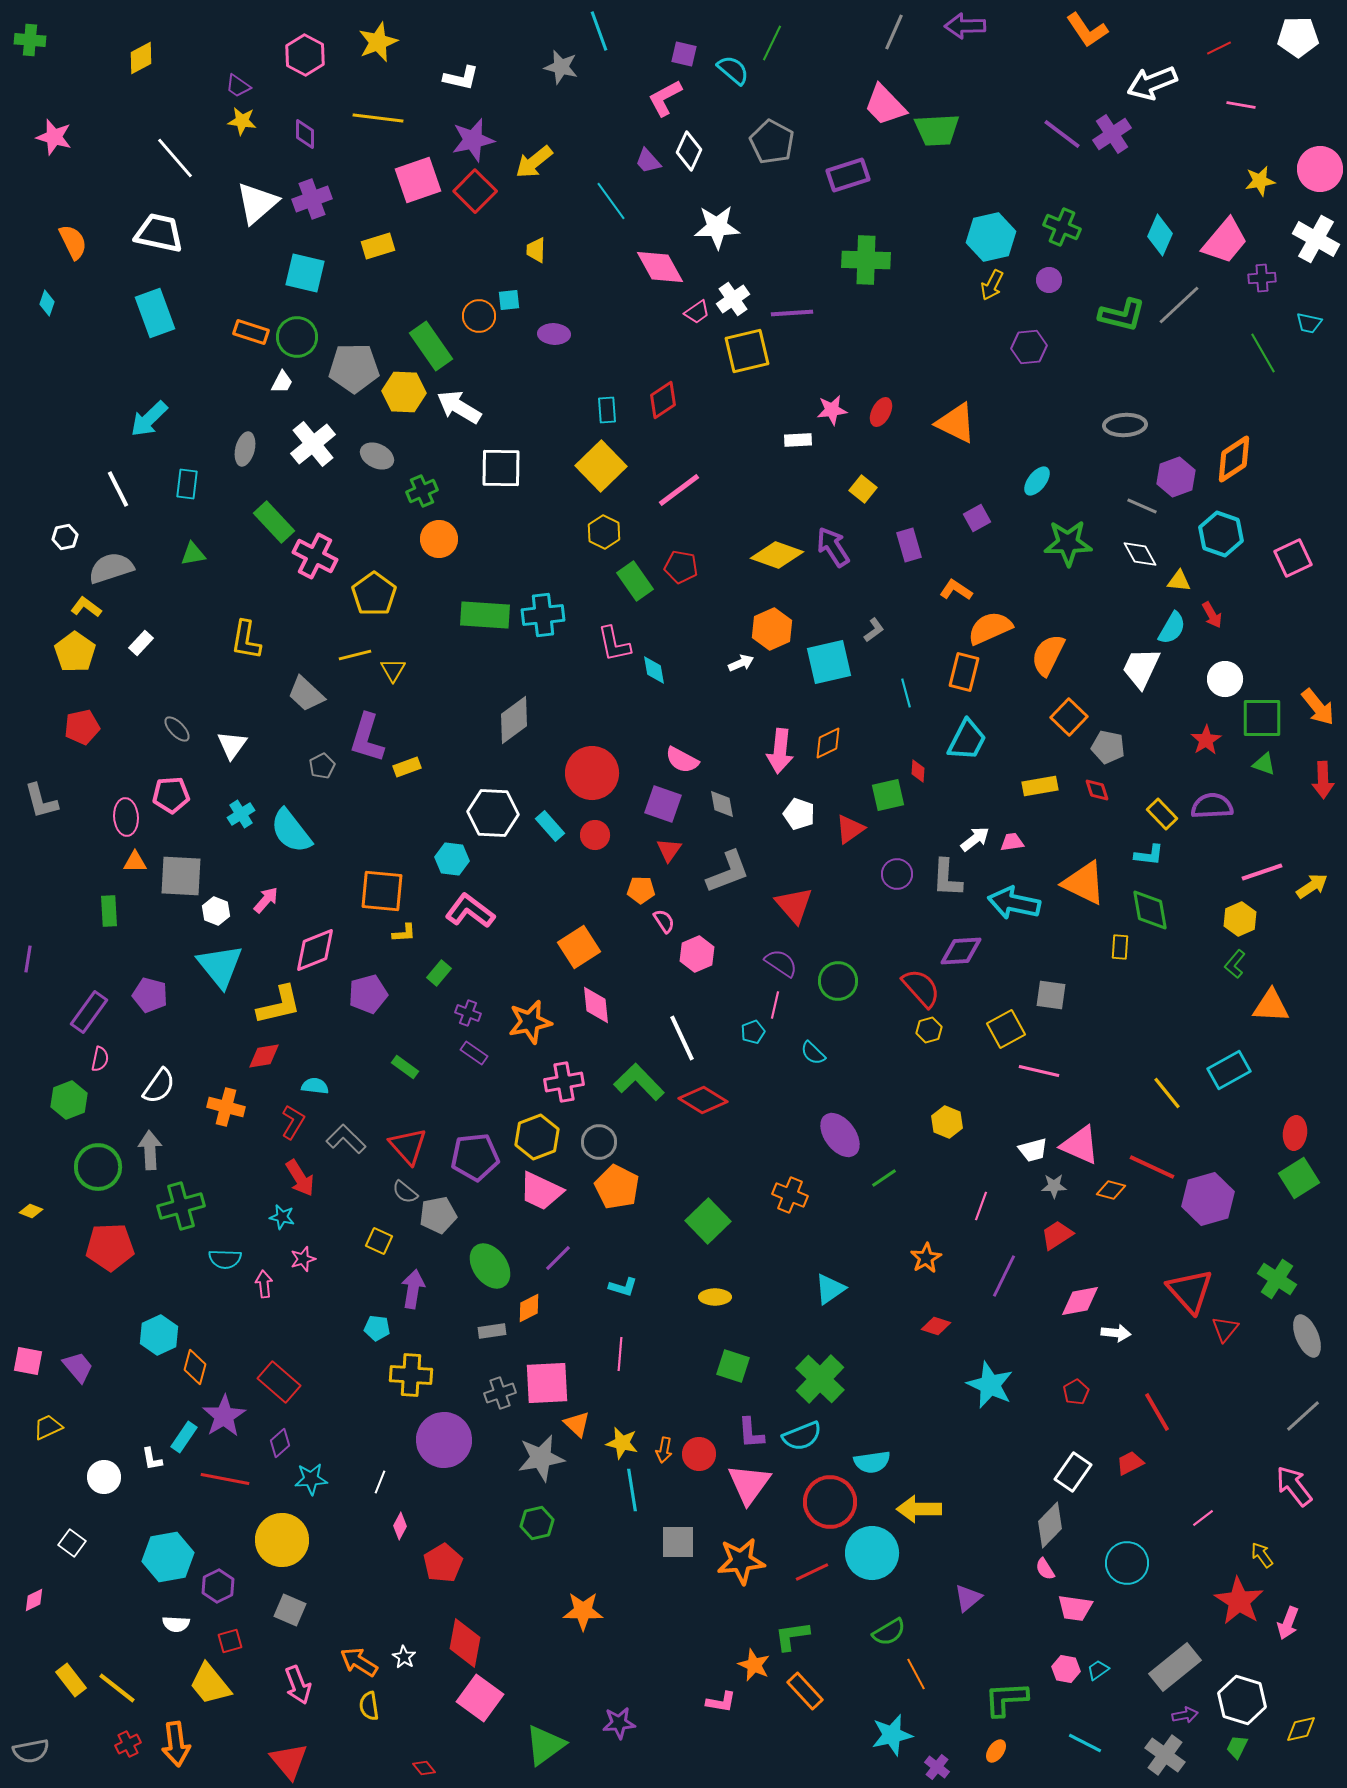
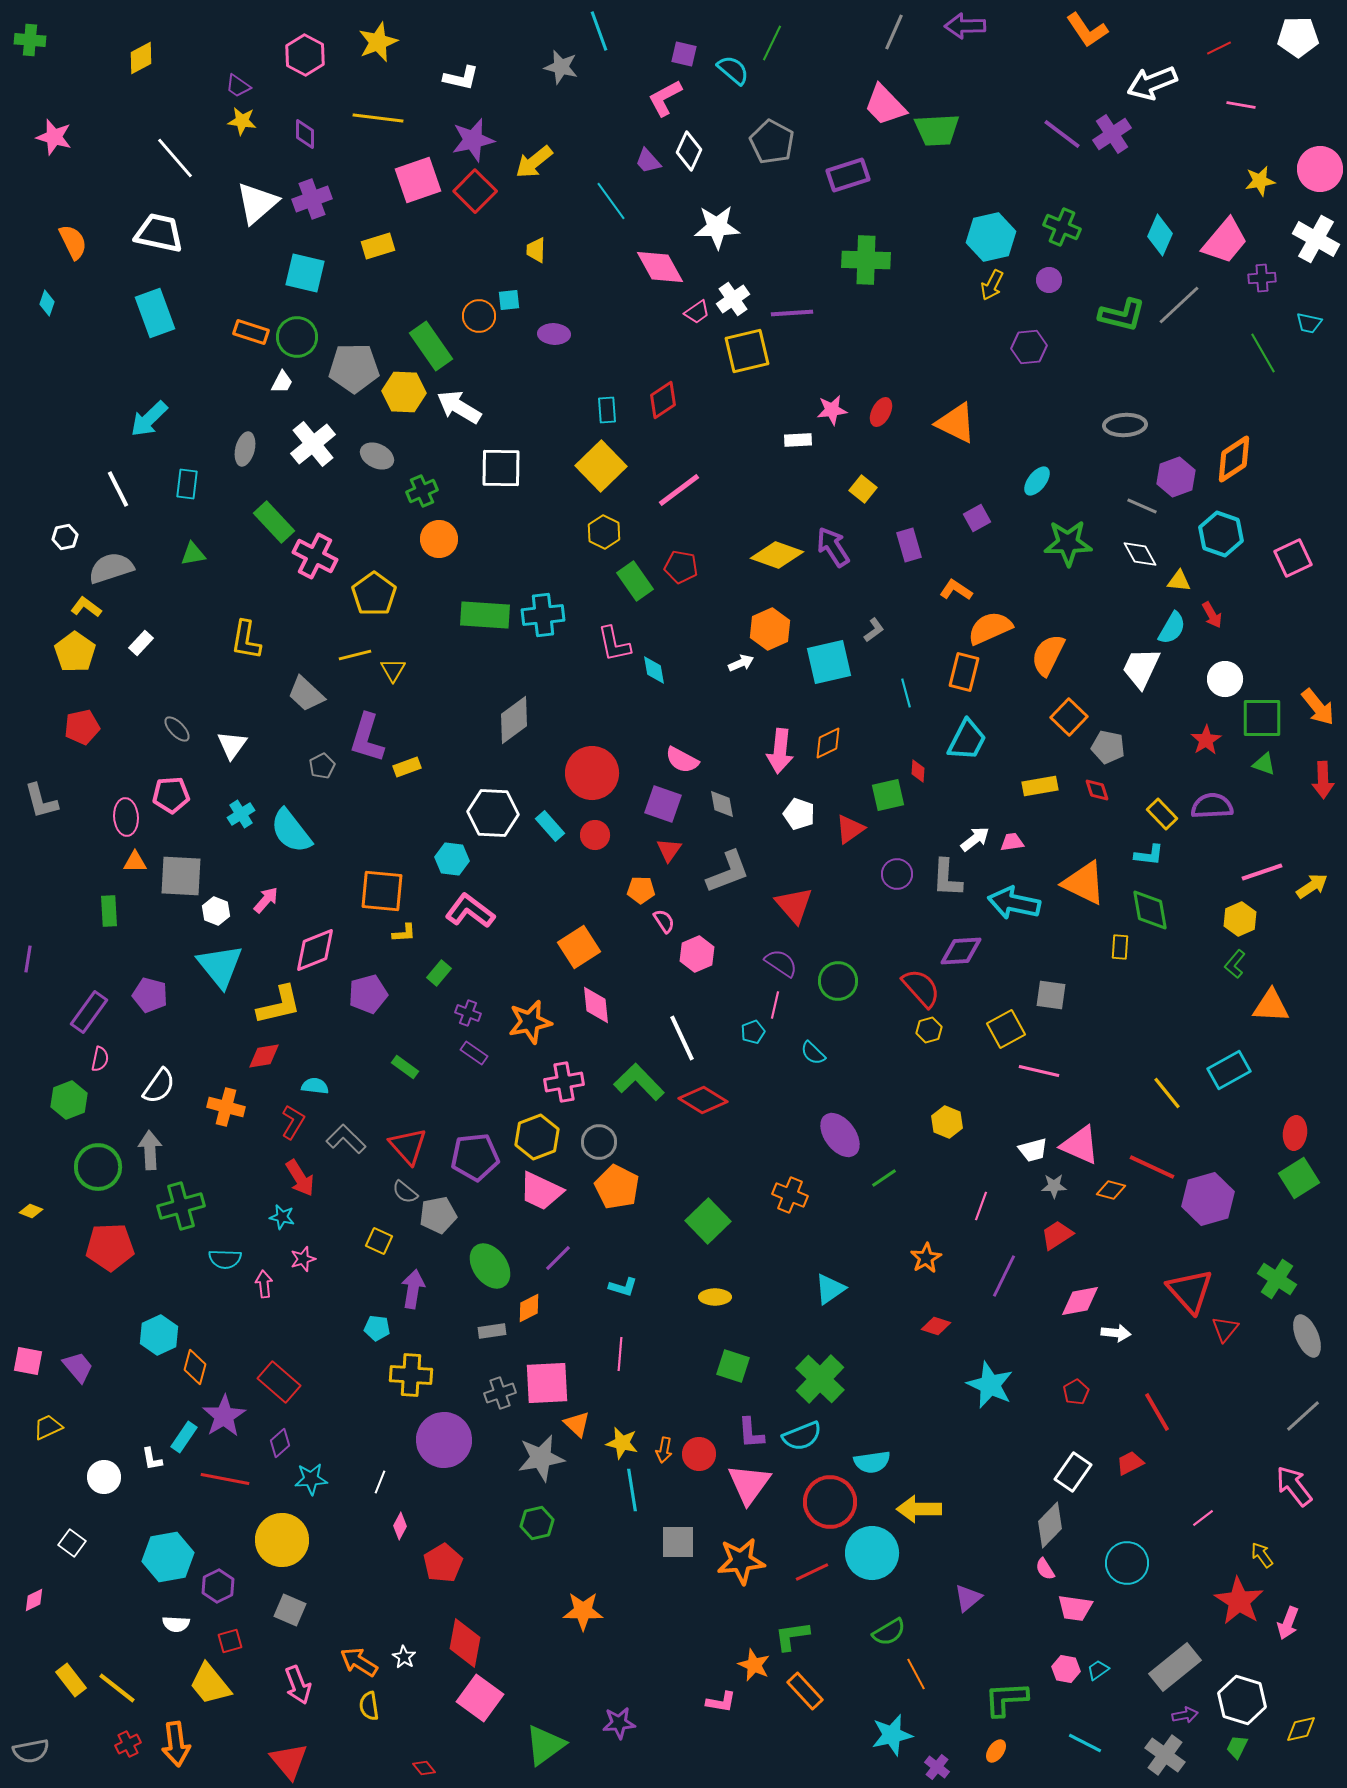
orange hexagon at (772, 629): moved 2 px left
